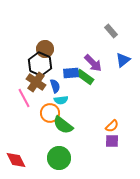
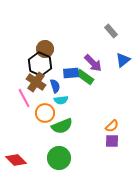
orange circle: moved 5 px left
green semicircle: moved 1 px left, 1 px down; rotated 60 degrees counterclockwise
red diamond: rotated 20 degrees counterclockwise
